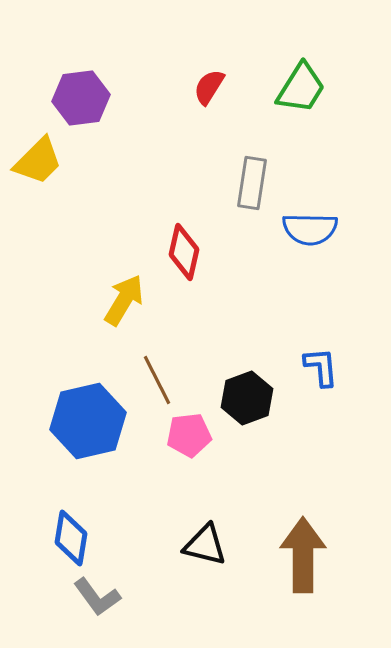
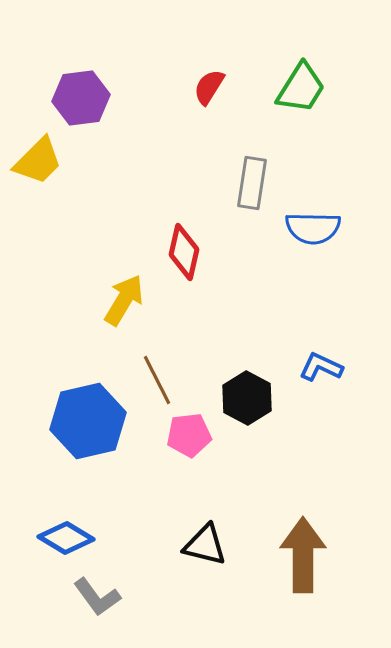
blue semicircle: moved 3 px right, 1 px up
blue L-shape: rotated 60 degrees counterclockwise
black hexagon: rotated 12 degrees counterclockwise
blue diamond: moved 5 px left; rotated 68 degrees counterclockwise
